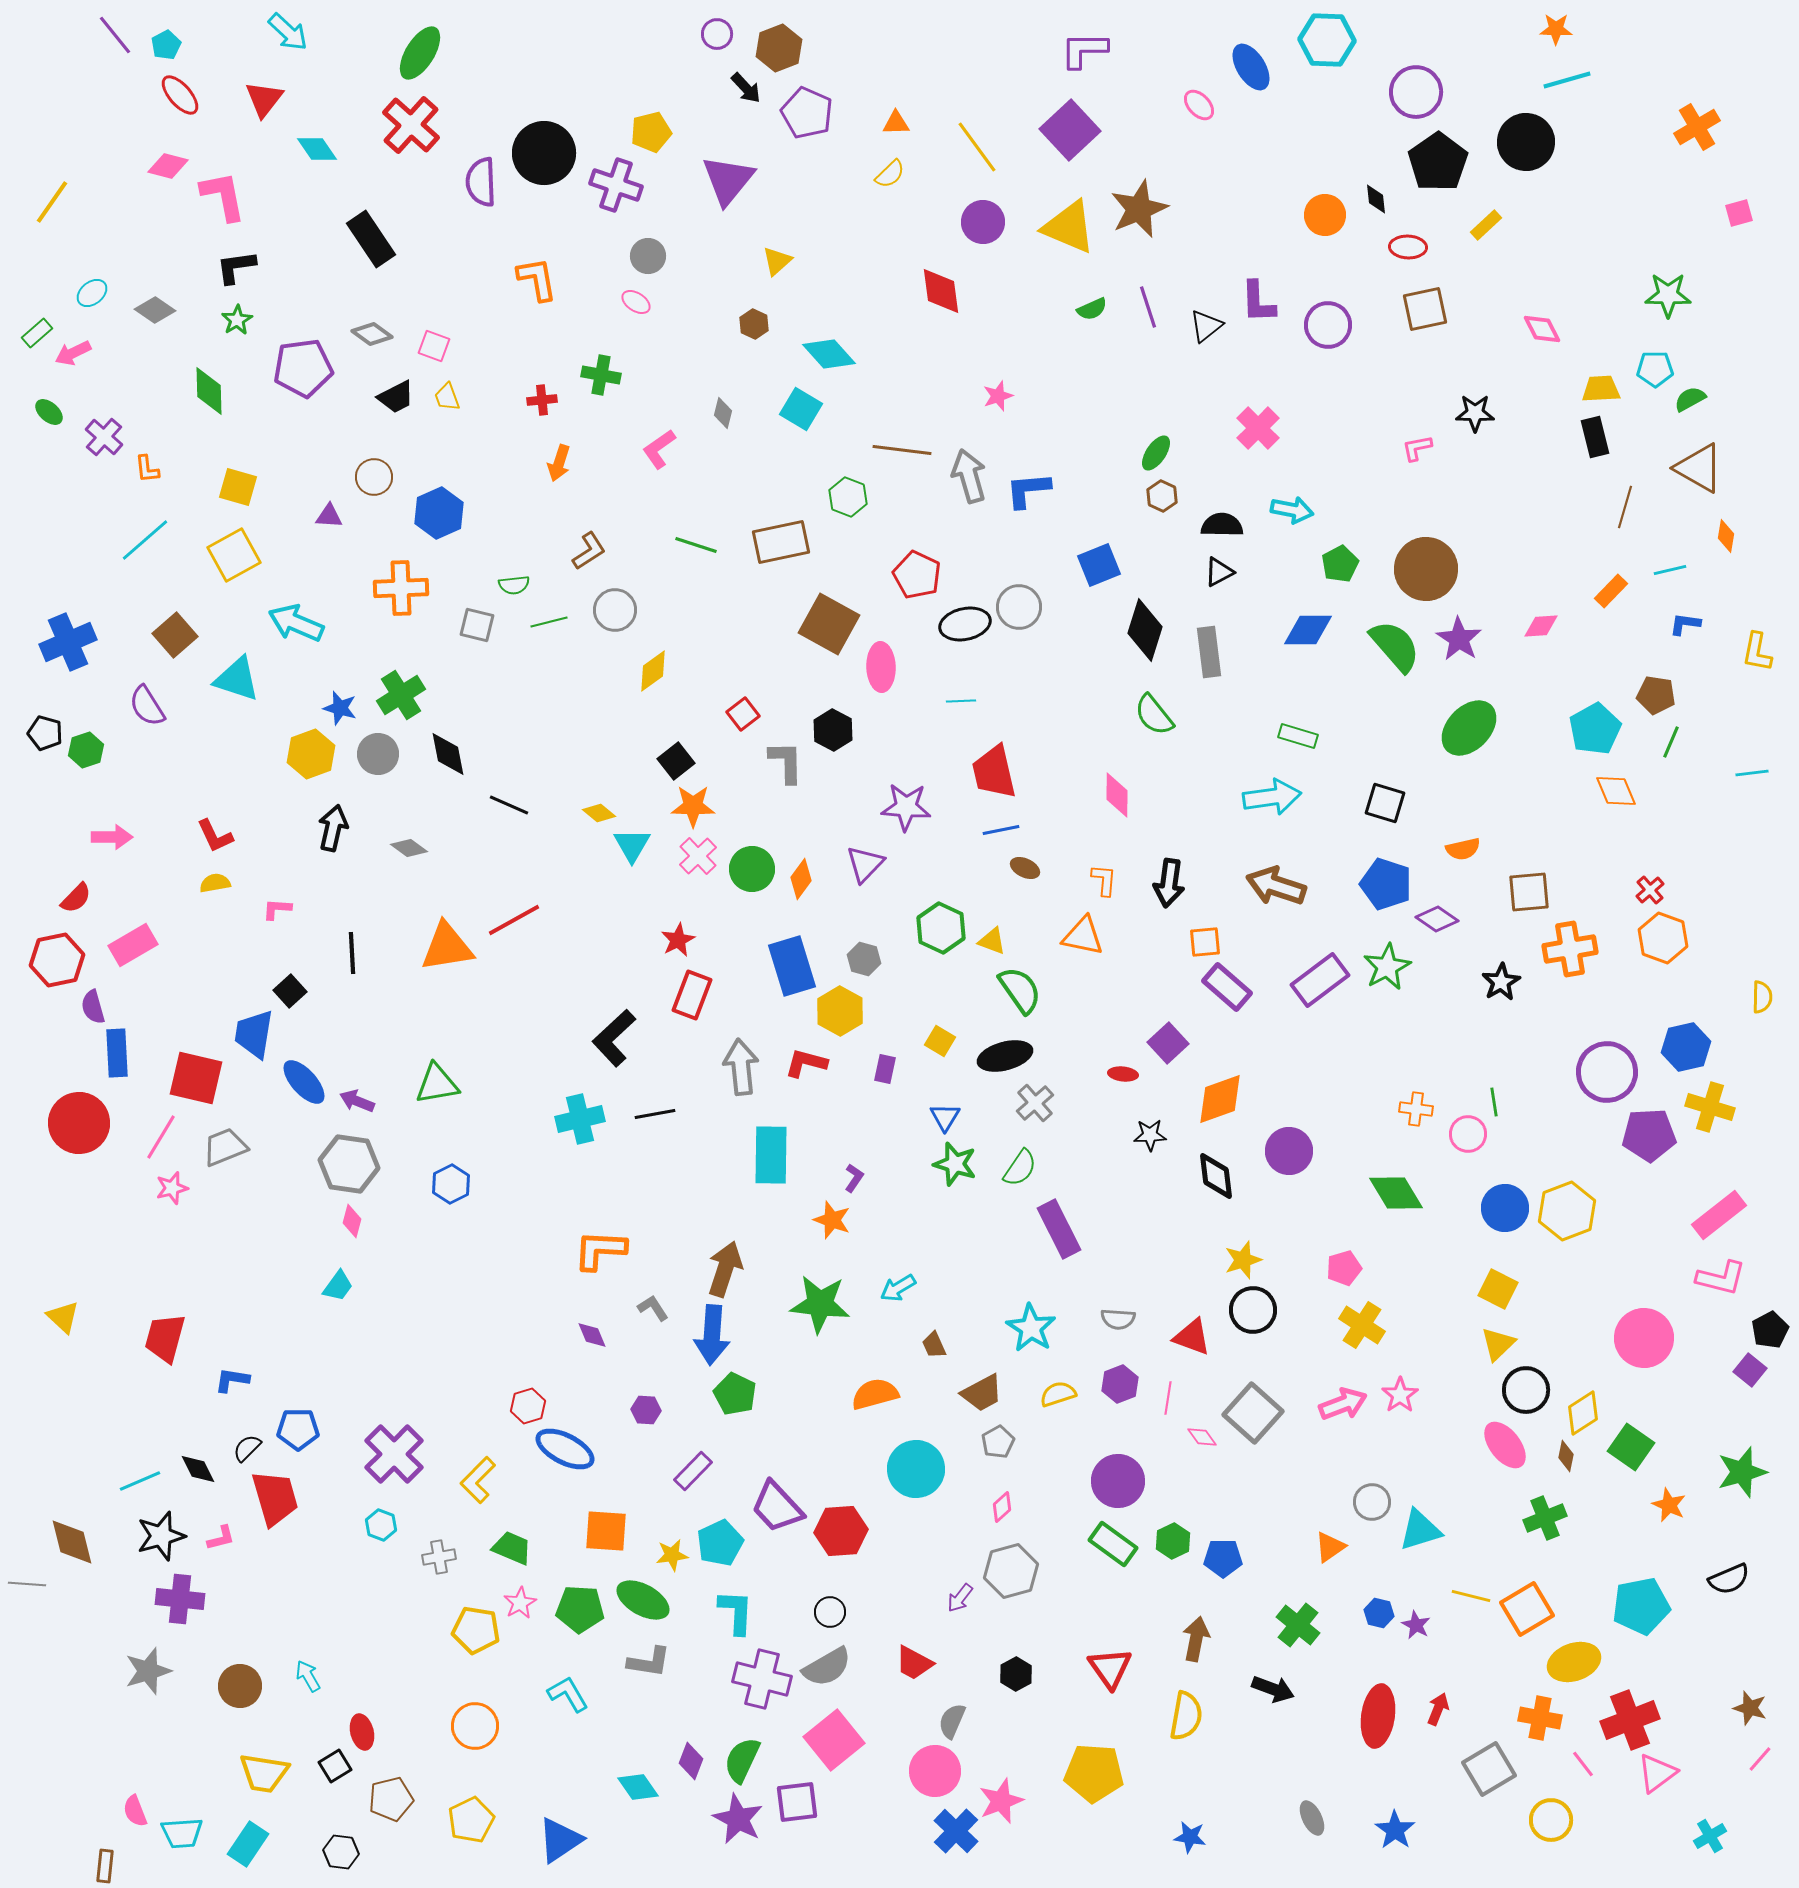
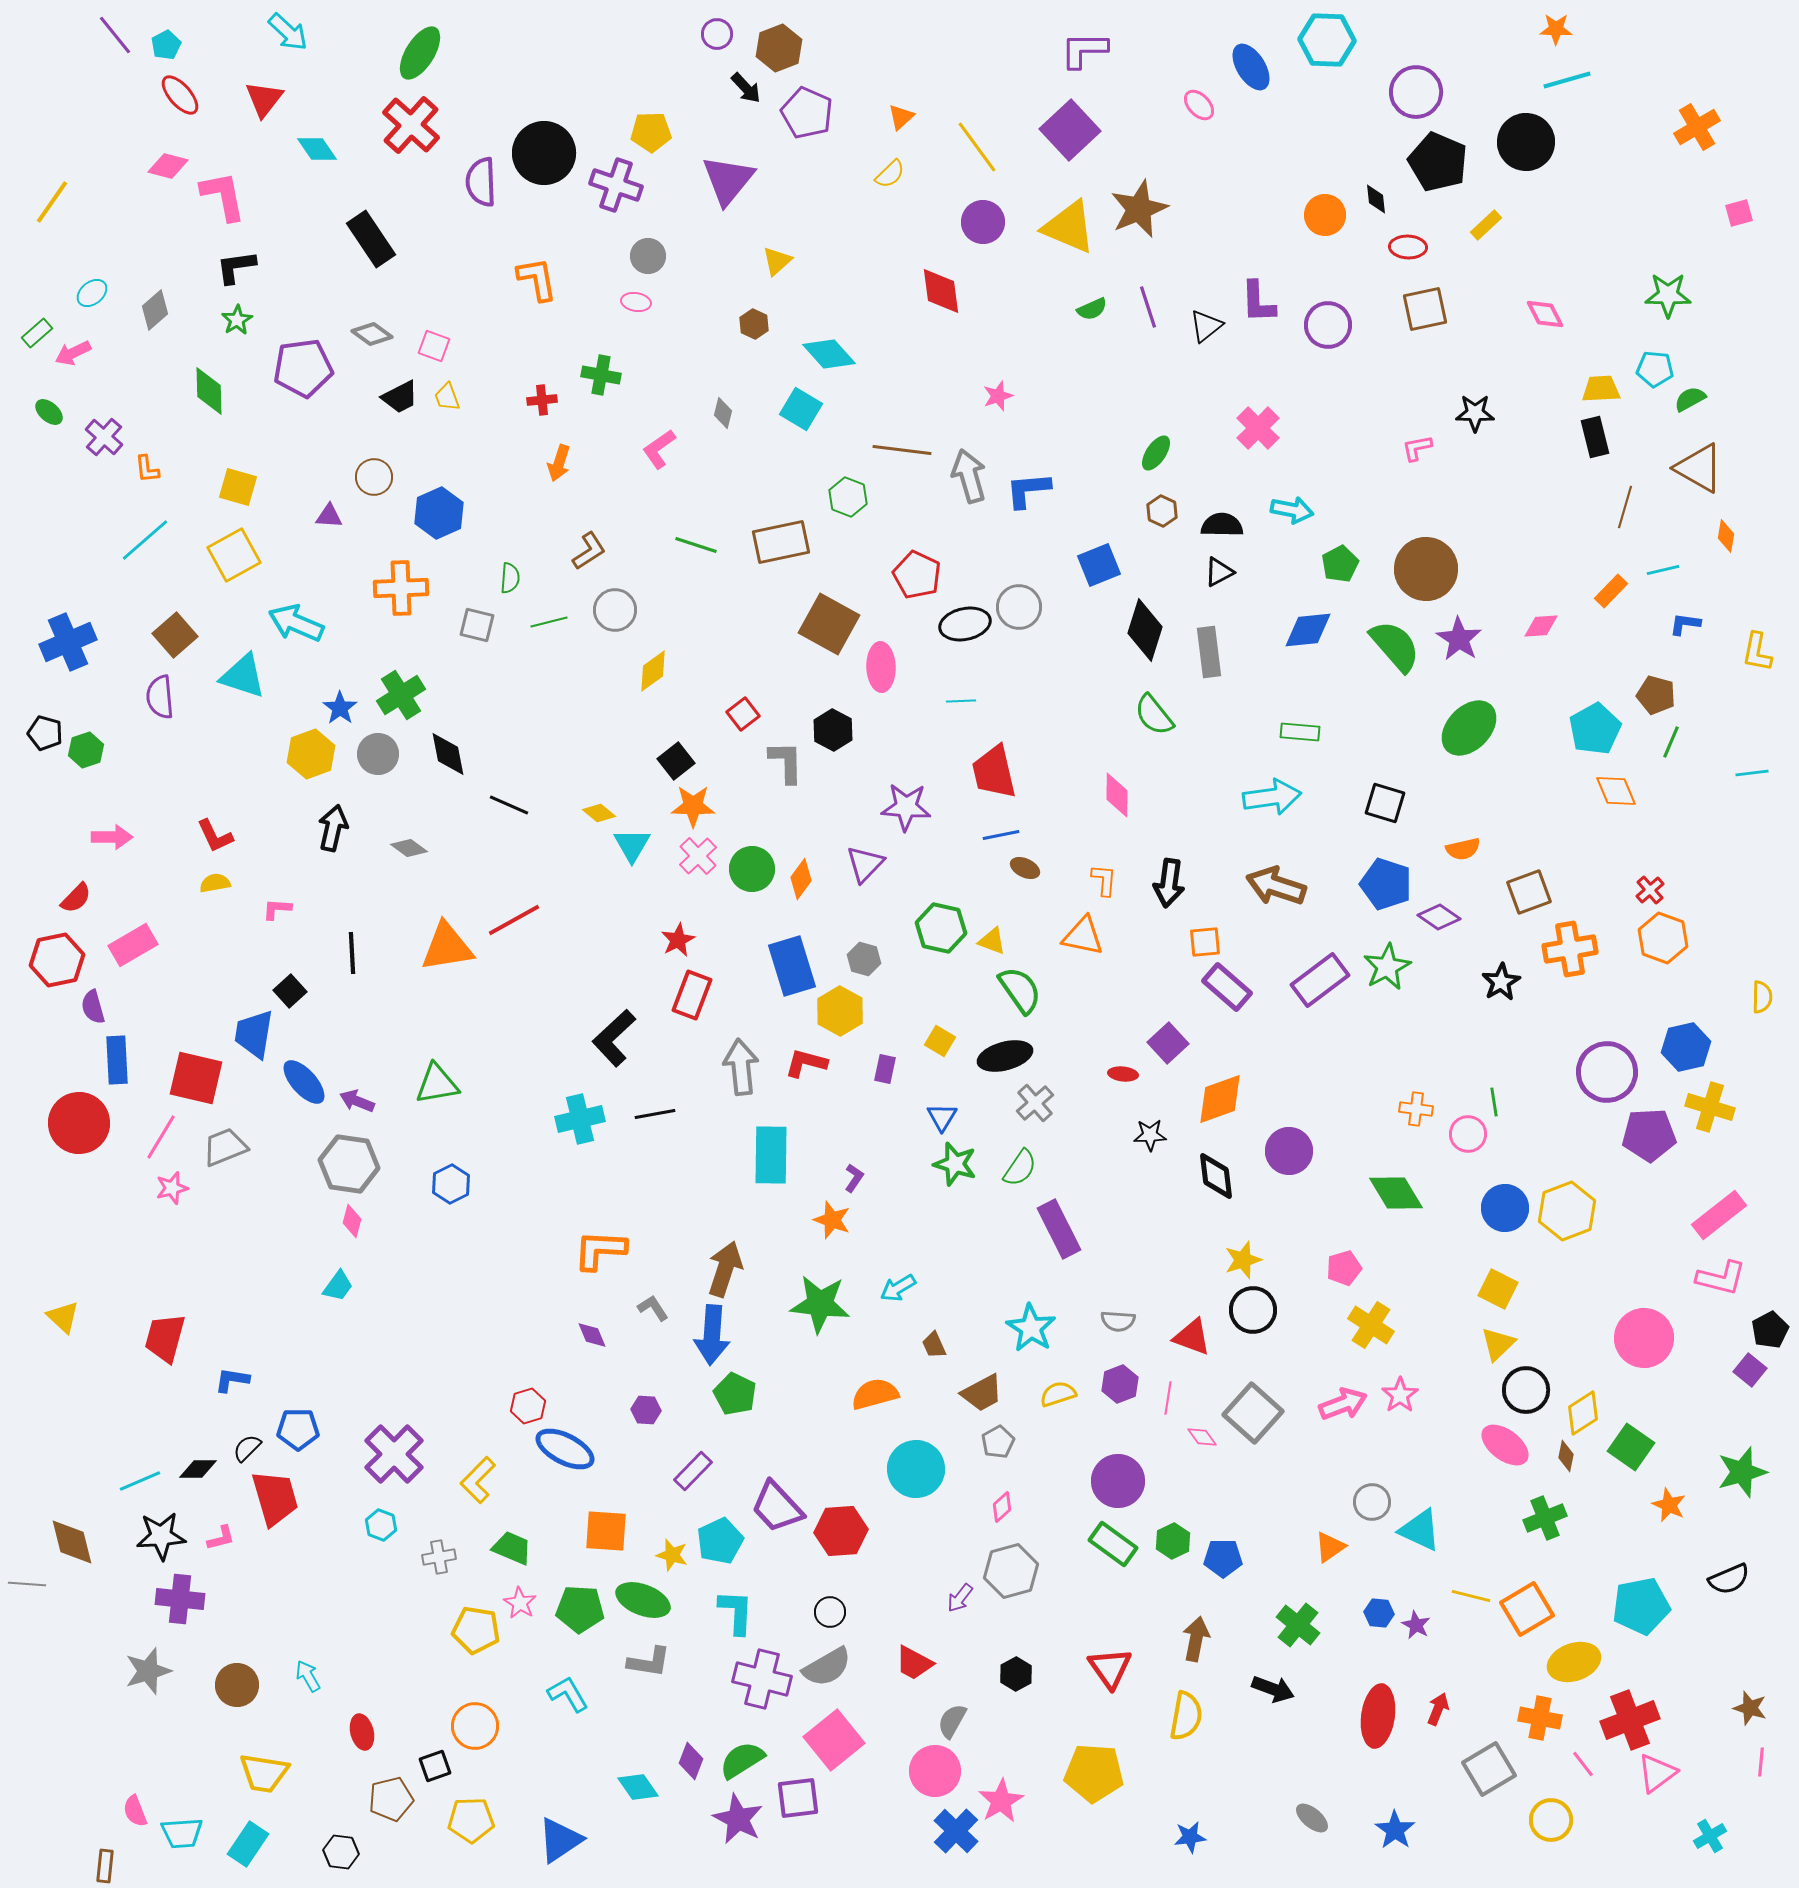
orange triangle at (896, 123): moved 5 px right, 6 px up; rotated 40 degrees counterclockwise
yellow pentagon at (651, 132): rotated 12 degrees clockwise
black pentagon at (1438, 162): rotated 14 degrees counterclockwise
pink ellipse at (636, 302): rotated 24 degrees counterclockwise
gray diamond at (155, 310): rotated 75 degrees counterclockwise
pink diamond at (1542, 329): moved 3 px right, 15 px up
cyan pentagon at (1655, 369): rotated 6 degrees clockwise
black trapezoid at (396, 397): moved 4 px right
brown hexagon at (1162, 496): moved 15 px down
cyan line at (1670, 570): moved 7 px left
green semicircle at (514, 585): moved 4 px left, 7 px up; rotated 80 degrees counterclockwise
blue diamond at (1308, 630): rotated 6 degrees counterclockwise
cyan triangle at (237, 679): moved 6 px right, 3 px up
brown pentagon at (1656, 695): rotated 6 degrees clockwise
purple semicircle at (147, 706): moved 13 px right, 9 px up; rotated 27 degrees clockwise
blue star at (340, 708): rotated 20 degrees clockwise
green rectangle at (1298, 736): moved 2 px right, 4 px up; rotated 12 degrees counterclockwise
blue line at (1001, 830): moved 5 px down
brown square at (1529, 892): rotated 15 degrees counterclockwise
purple diamond at (1437, 919): moved 2 px right, 2 px up
green hexagon at (941, 928): rotated 12 degrees counterclockwise
blue rectangle at (117, 1053): moved 7 px down
blue triangle at (945, 1117): moved 3 px left
gray semicircle at (1118, 1319): moved 2 px down
yellow cross at (1362, 1325): moved 9 px right
pink ellipse at (1505, 1445): rotated 15 degrees counterclockwise
black diamond at (198, 1469): rotated 63 degrees counterclockwise
cyan triangle at (1420, 1530): rotated 42 degrees clockwise
black star at (161, 1536): rotated 12 degrees clockwise
cyan pentagon at (720, 1543): moved 2 px up
yellow star at (672, 1555): rotated 24 degrees clockwise
green ellipse at (643, 1600): rotated 8 degrees counterclockwise
pink star at (520, 1603): rotated 12 degrees counterclockwise
blue hexagon at (1379, 1613): rotated 8 degrees counterclockwise
brown circle at (240, 1686): moved 3 px left, 1 px up
gray semicircle at (952, 1721): rotated 6 degrees clockwise
pink line at (1760, 1759): moved 1 px right, 3 px down; rotated 36 degrees counterclockwise
green semicircle at (742, 1760): rotated 33 degrees clockwise
black square at (335, 1766): moved 100 px right; rotated 12 degrees clockwise
pink star at (1001, 1801): rotated 9 degrees counterclockwise
purple square at (797, 1802): moved 1 px right, 4 px up
gray ellipse at (1312, 1818): rotated 24 degrees counterclockwise
yellow pentagon at (471, 1820): rotated 24 degrees clockwise
blue star at (1190, 1837): rotated 16 degrees counterclockwise
